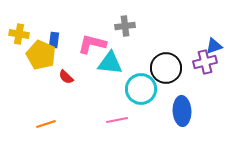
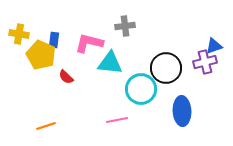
pink L-shape: moved 3 px left, 1 px up
orange line: moved 2 px down
